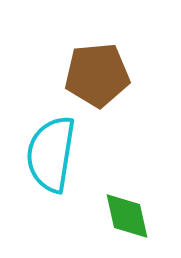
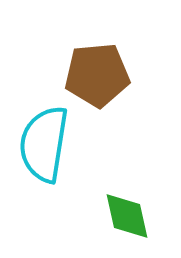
cyan semicircle: moved 7 px left, 10 px up
